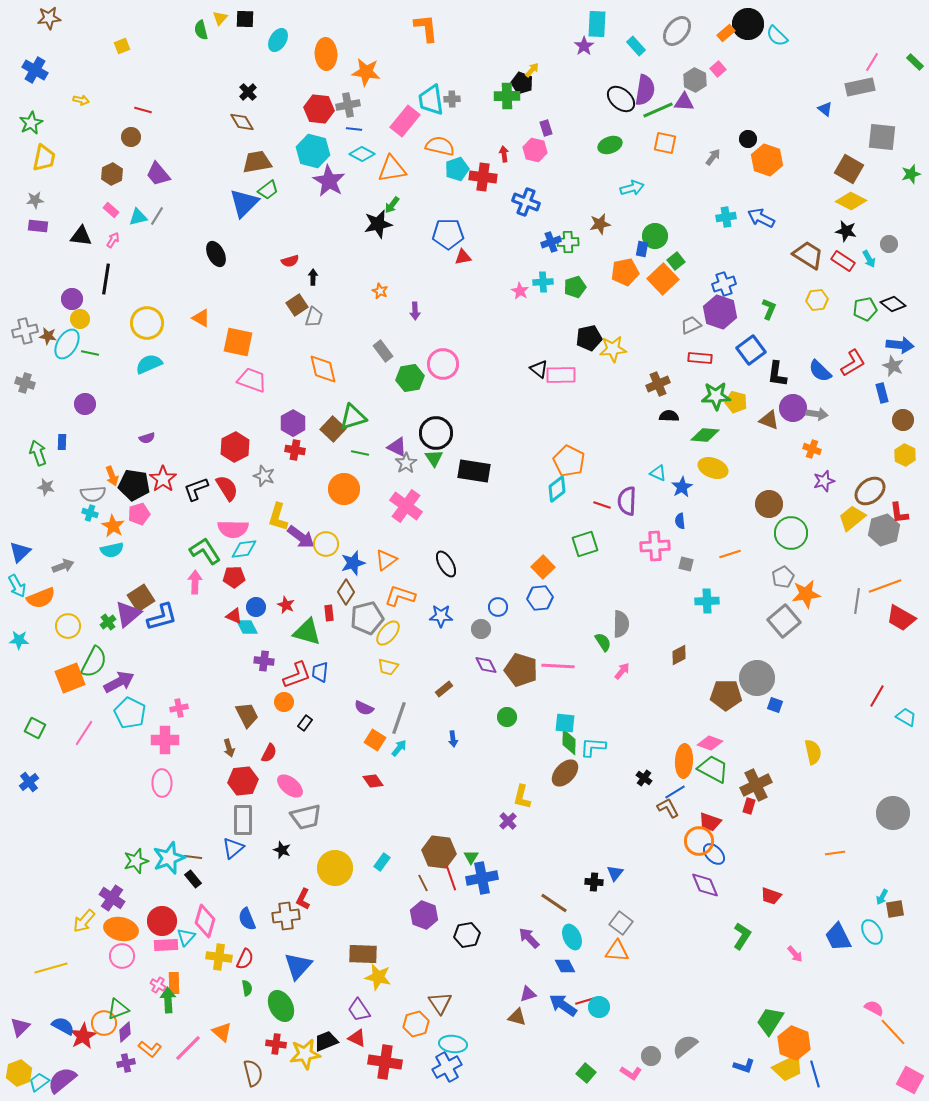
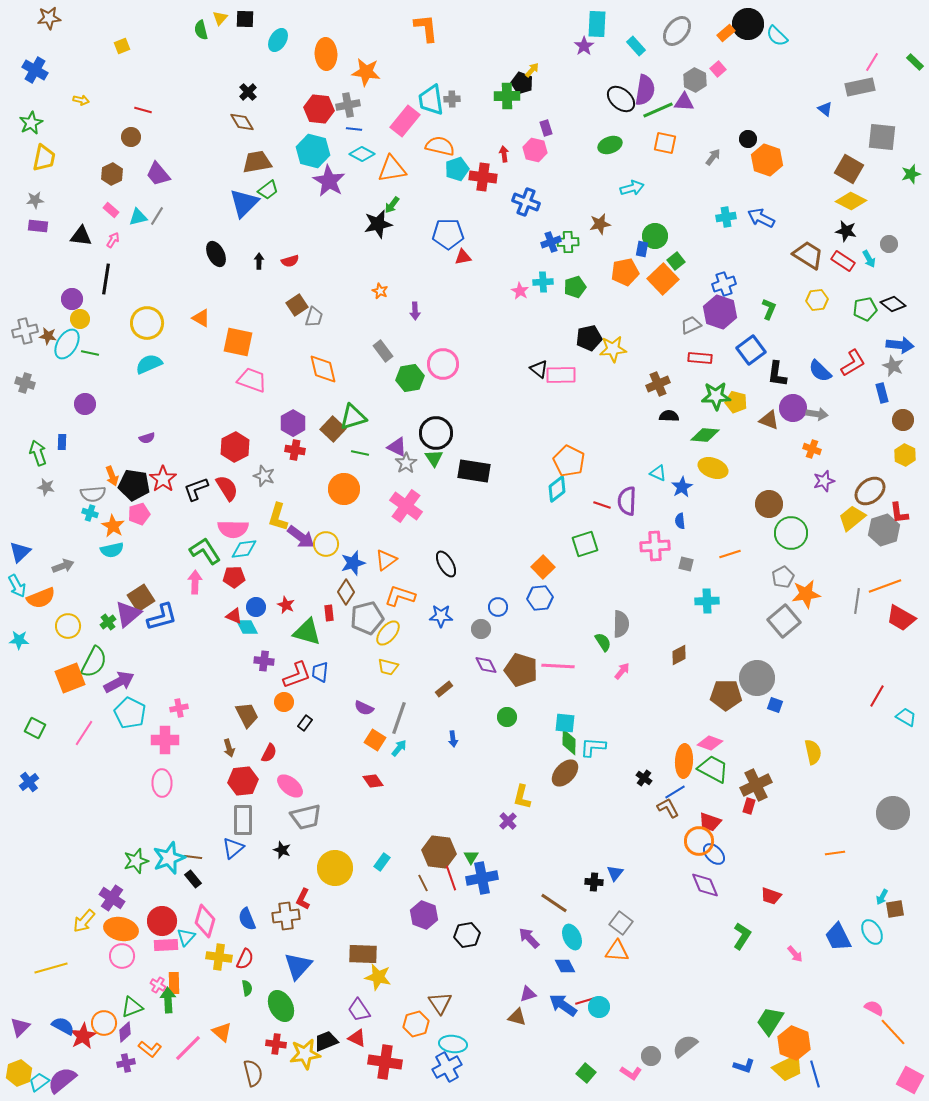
black arrow at (313, 277): moved 54 px left, 16 px up
green triangle at (118, 1009): moved 14 px right, 2 px up
